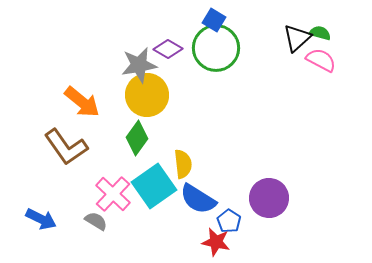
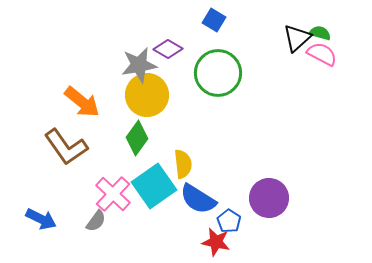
green circle: moved 2 px right, 25 px down
pink semicircle: moved 1 px right, 6 px up
gray semicircle: rotated 95 degrees clockwise
